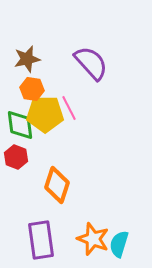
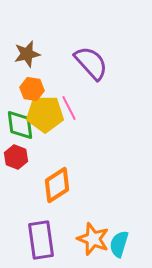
brown star: moved 5 px up
orange diamond: rotated 39 degrees clockwise
